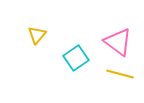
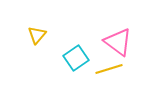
yellow line: moved 11 px left, 5 px up; rotated 32 degrees counterclockwise
